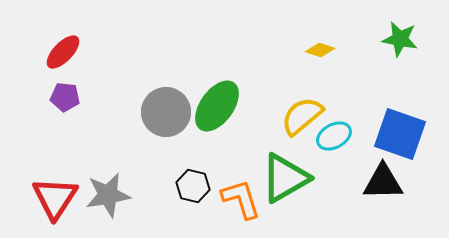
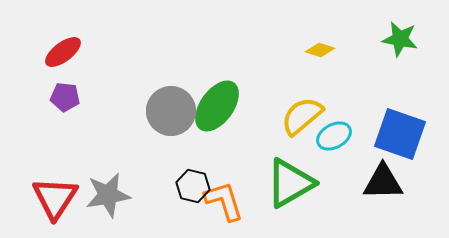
red ellipse: rotated 9 degrees clockwise
gray circle: moved 5 px right, 1 px up
green triangle: moved 5 px right, 5 px down
orange L-shape: moved 17 px left, 2 px down
